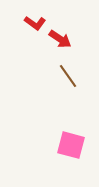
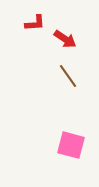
red L-shape: rotated 40 degrees counterclockwise
red arrow: moved 5 px right
